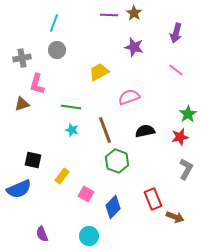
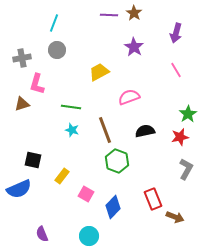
purple star: rotated 18 degrees clockwise
pink line: rotated 21 degrees clockwise
